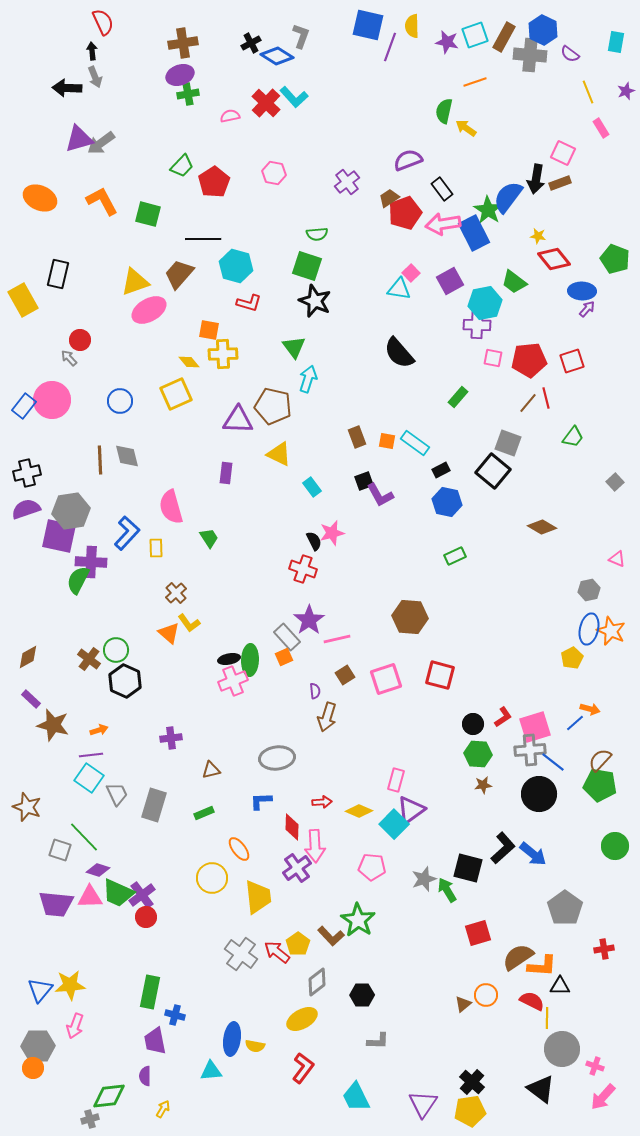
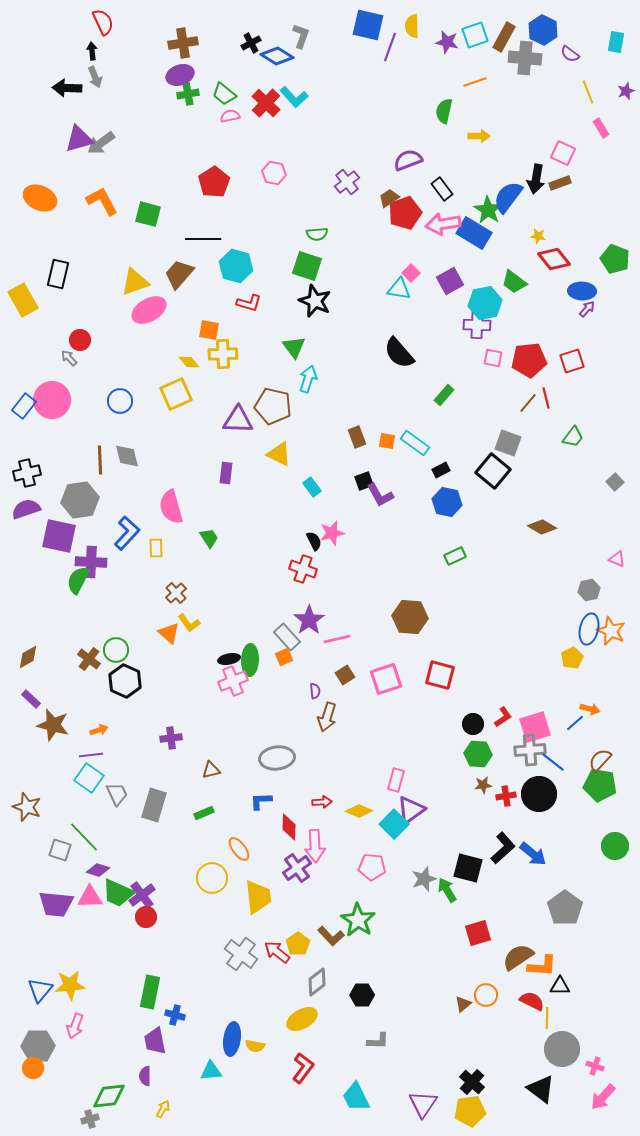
gray cross at (530, 55): moved 5 px left, 3 px down
yellow arrow at (466, 128): moved 13 px right, 8 px down; rotated 145 degrees clockwise
green trapezoid at (182, 166): moved 42 px right, 72 px up; rotated 85 degrees clockwise
blue rectangle at (474, 233): rotated 32 degrees counterclockwise
green rectangle at (458, 397): moved 14 px left, 2 px up
gray hexagon at (71, 511): moved 9 px right, 11 px up
red diamond at (292, 827): moved 3 px left
red cross at (604, 949): moved 98 px left, 153 px up
